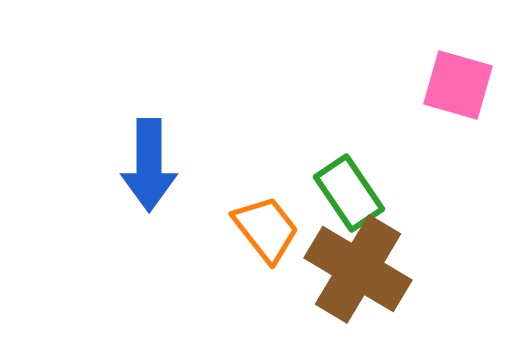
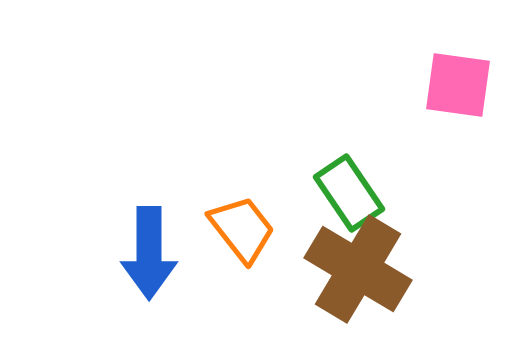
pink square: rotated 8 degrees counterclockwise
blue arrow: moved 88 px down
orange trapezoid: moved 24 px left
